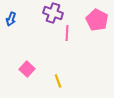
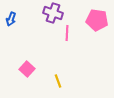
pink pentagon: rotated 20 degrees counterclockwise
